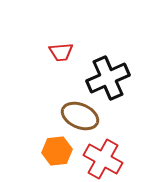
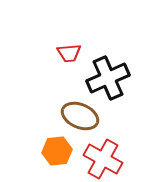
red trapezoid: moved 8 px right, 1 px down
